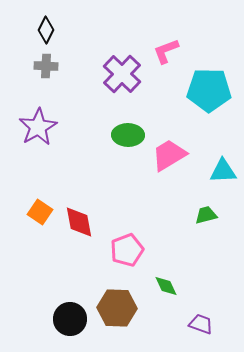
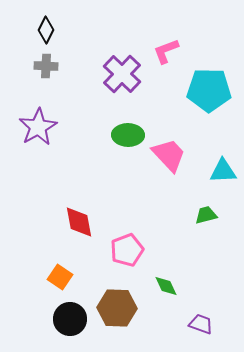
pink trapezoid: rotated 78 degrees clockwise
orange square: moved 20 px right, 65 px down
